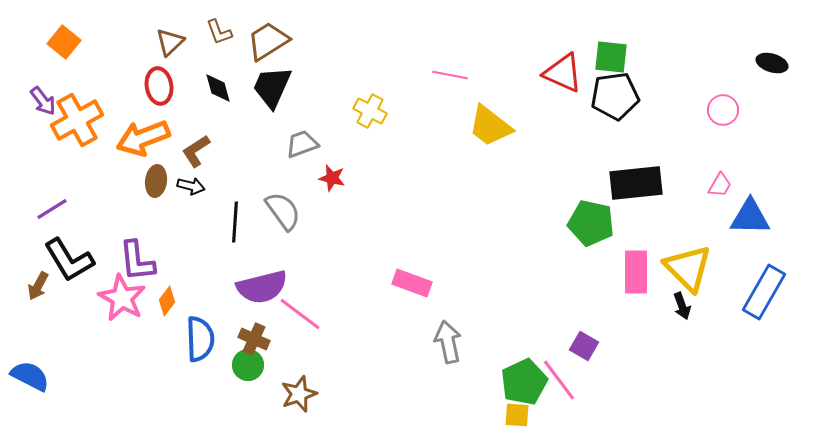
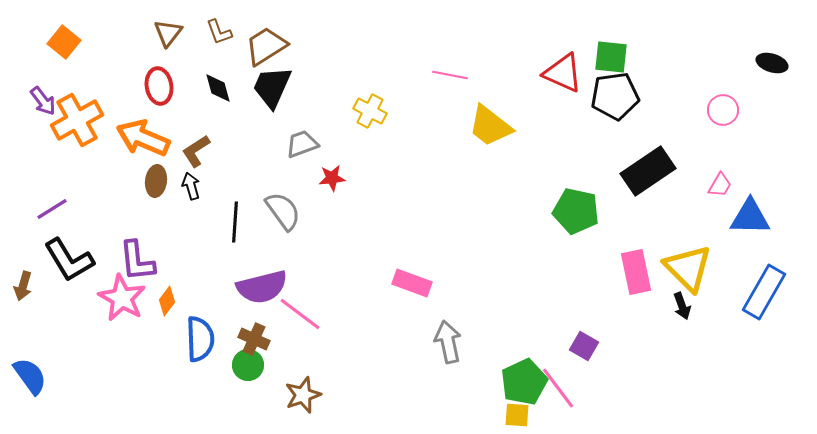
brown trapezoid at (268, 41): moved 2 px left, 5 px down
brown triangle at (170, 42): moved 2 px left, 9 px up; rotated 8 degrees counterclockwise
orange arrow at (143, 138): rotated 44 degrees clockwise
red star at (332, 178): rotated 20 degrees counterclockwise
black rectangle at (636, 183): moved 12 px right, 12 px up; rotated 28 degrees counterclockwise
black arrow at (191, 186): rotated 120 degrees counterclockwise
green pentagon at (591, 223): moved 15 px left, 12 px up
pink rectangle at (636, 272): rotated 12 degrees counterclockwise
brown arrow at (38, 286): moved 15 px left; rotated 12 degrees counterclockwise
blue semicircle at (30, 376): rotated 27 degrees clockwise
pink line at (559, 380): moved 1 px left, 8 px down
brown star at (299, 394): moved 4 px right, 1 px down
